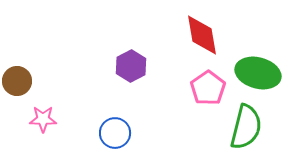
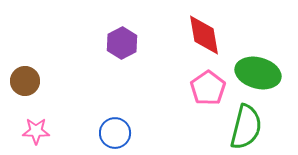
red diamond: moved 2 px right
purple hexagon: moved 9 px left, 23 px up
brown circle: moved 8 px right
pink star: moved 7 px left, 12 px down
